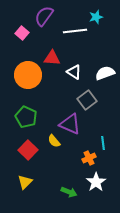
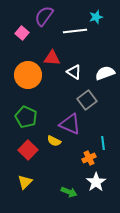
yellow semicircle: rotated 24 degrees counterclockwise
